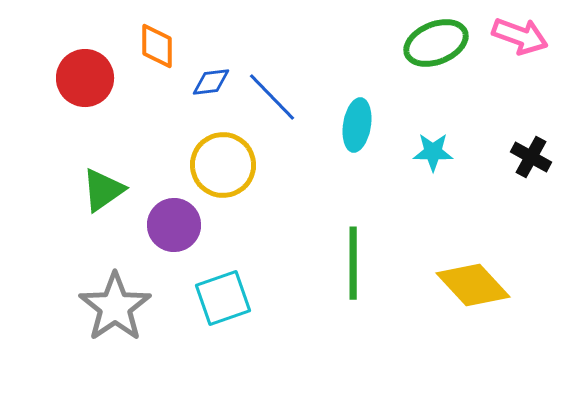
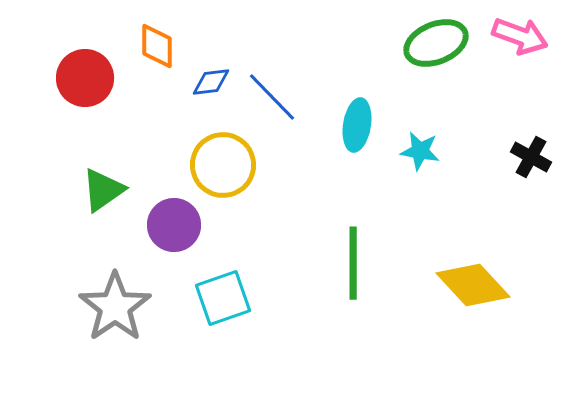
cyan star: moved 13 px left, 1 px up; rotated 9 degrees clockwise
